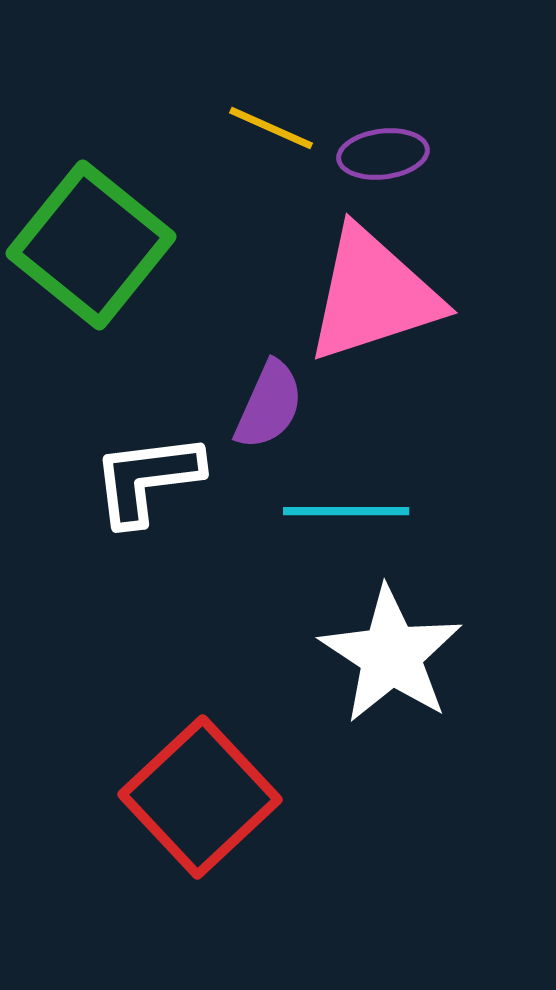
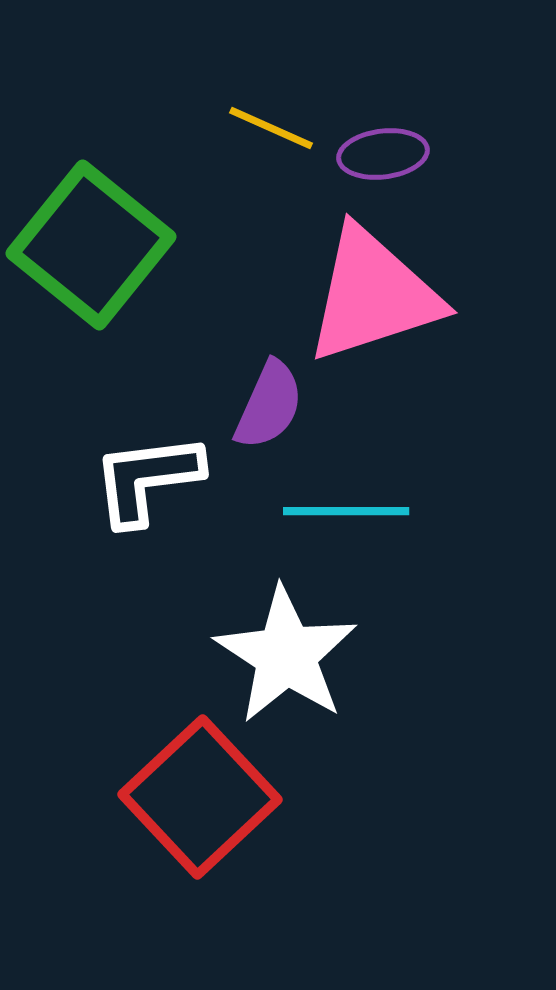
white star: moved 105 px left
